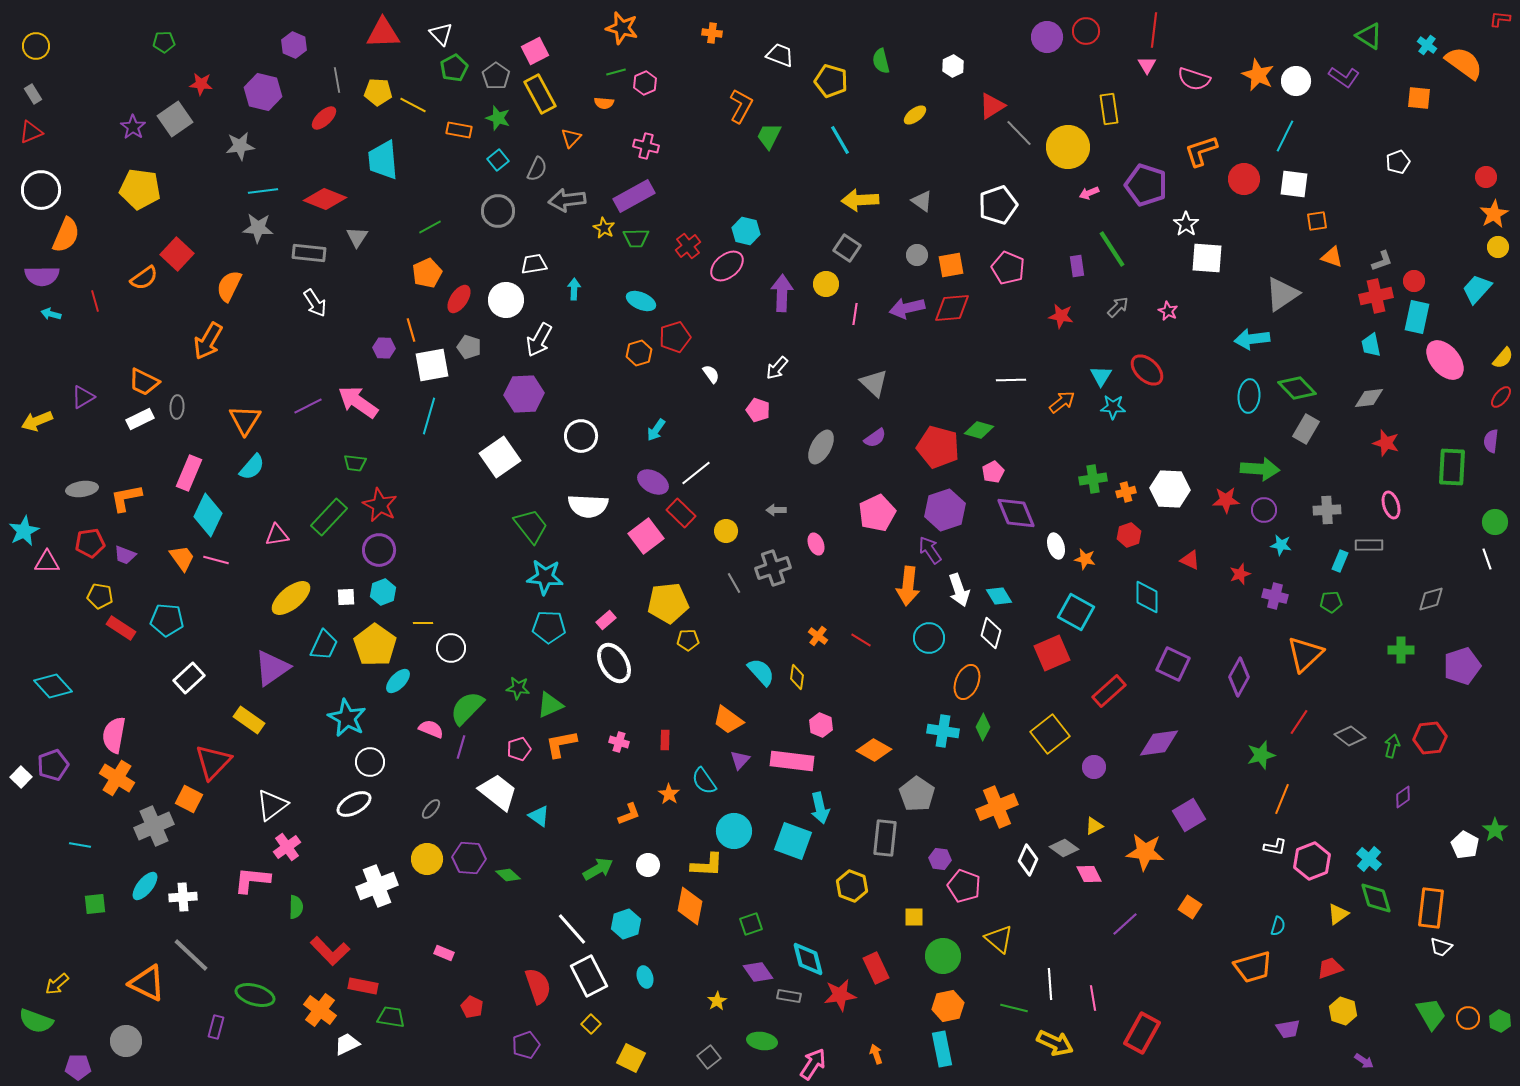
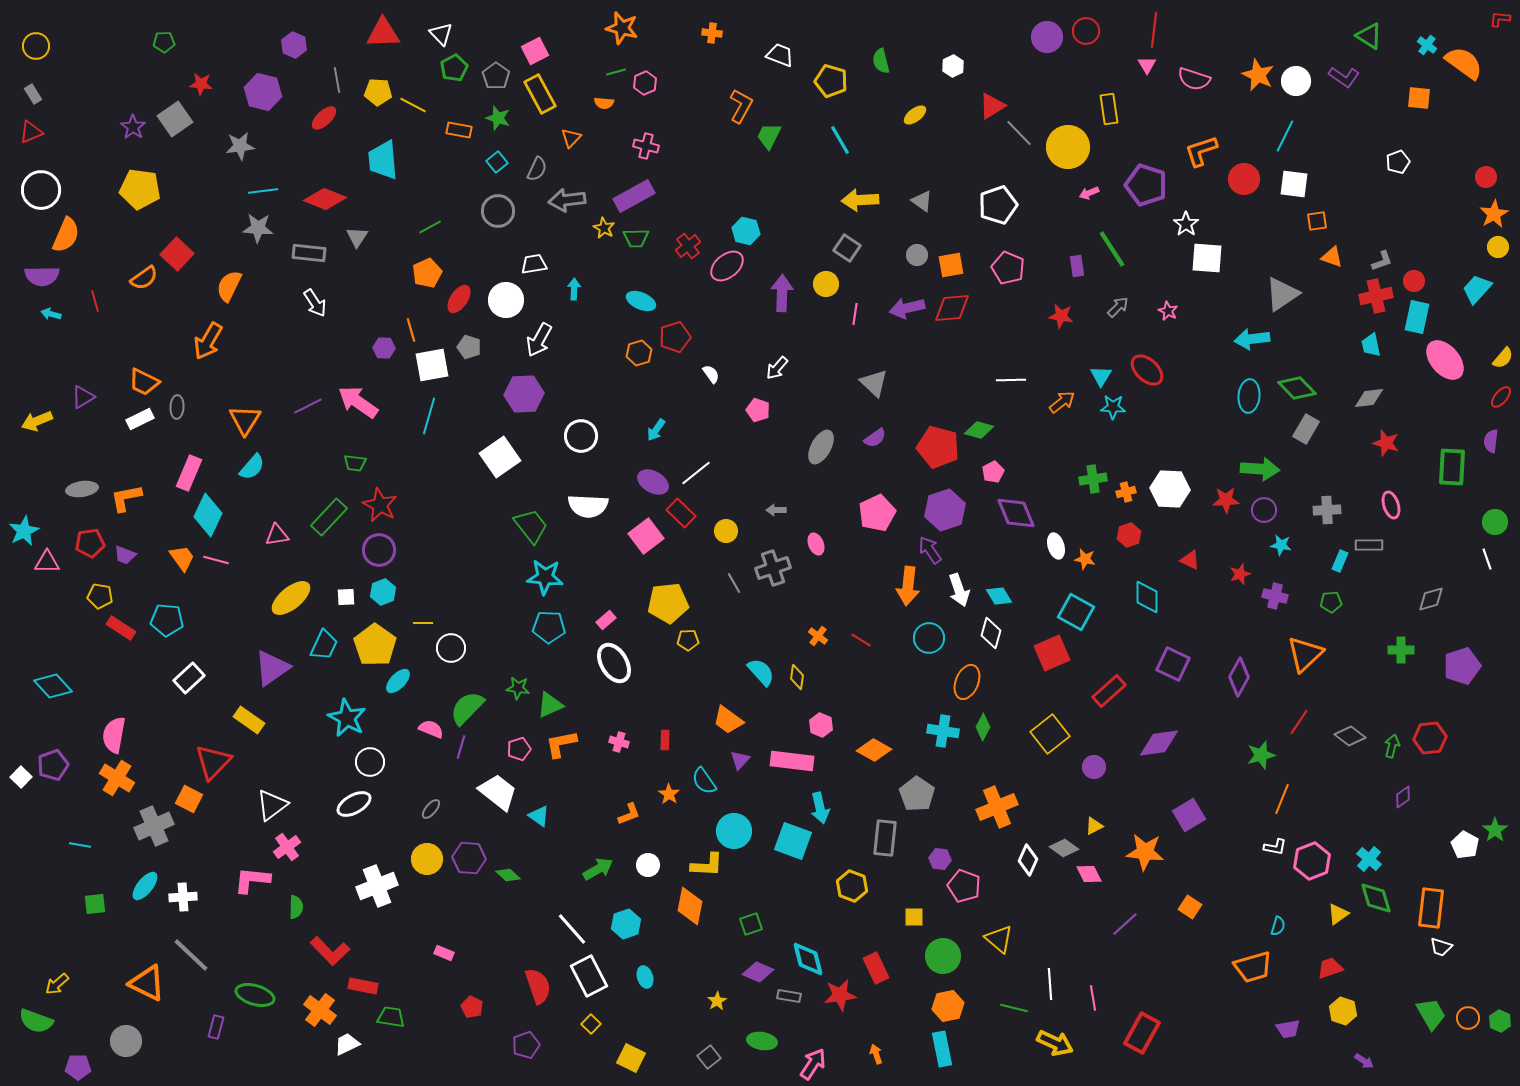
cyan square at (498, 160): moved 1 px left, 2 px down
purple diamond at (758, 972): rotated 32 degrees counterclockwise
